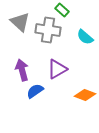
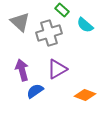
gray cross: moved 1 px right, 3 px down; rotated 25 degrees counterclockwise
cyan semicircle: moved 12 px up
